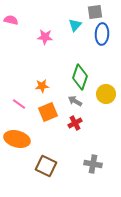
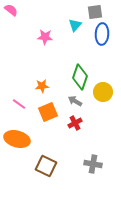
pink semicircle: moved 10 px up; rotated 24 degrees clockwise
yellow circle: moved 3 px left, 2 px up
